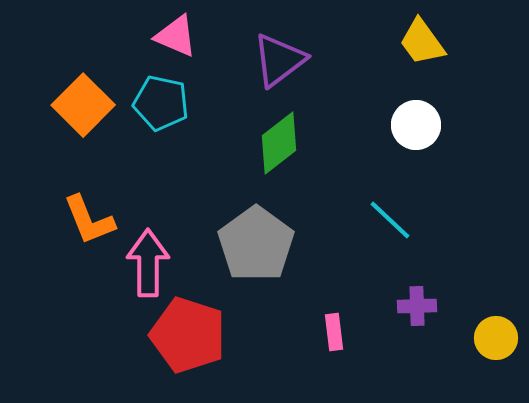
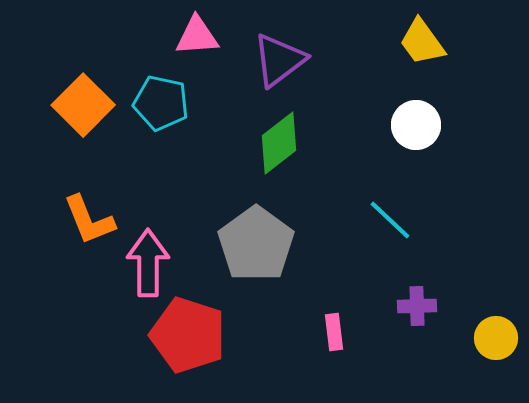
pink triangle: moved 21 px right; rotated 27 degrees counterclockwise
